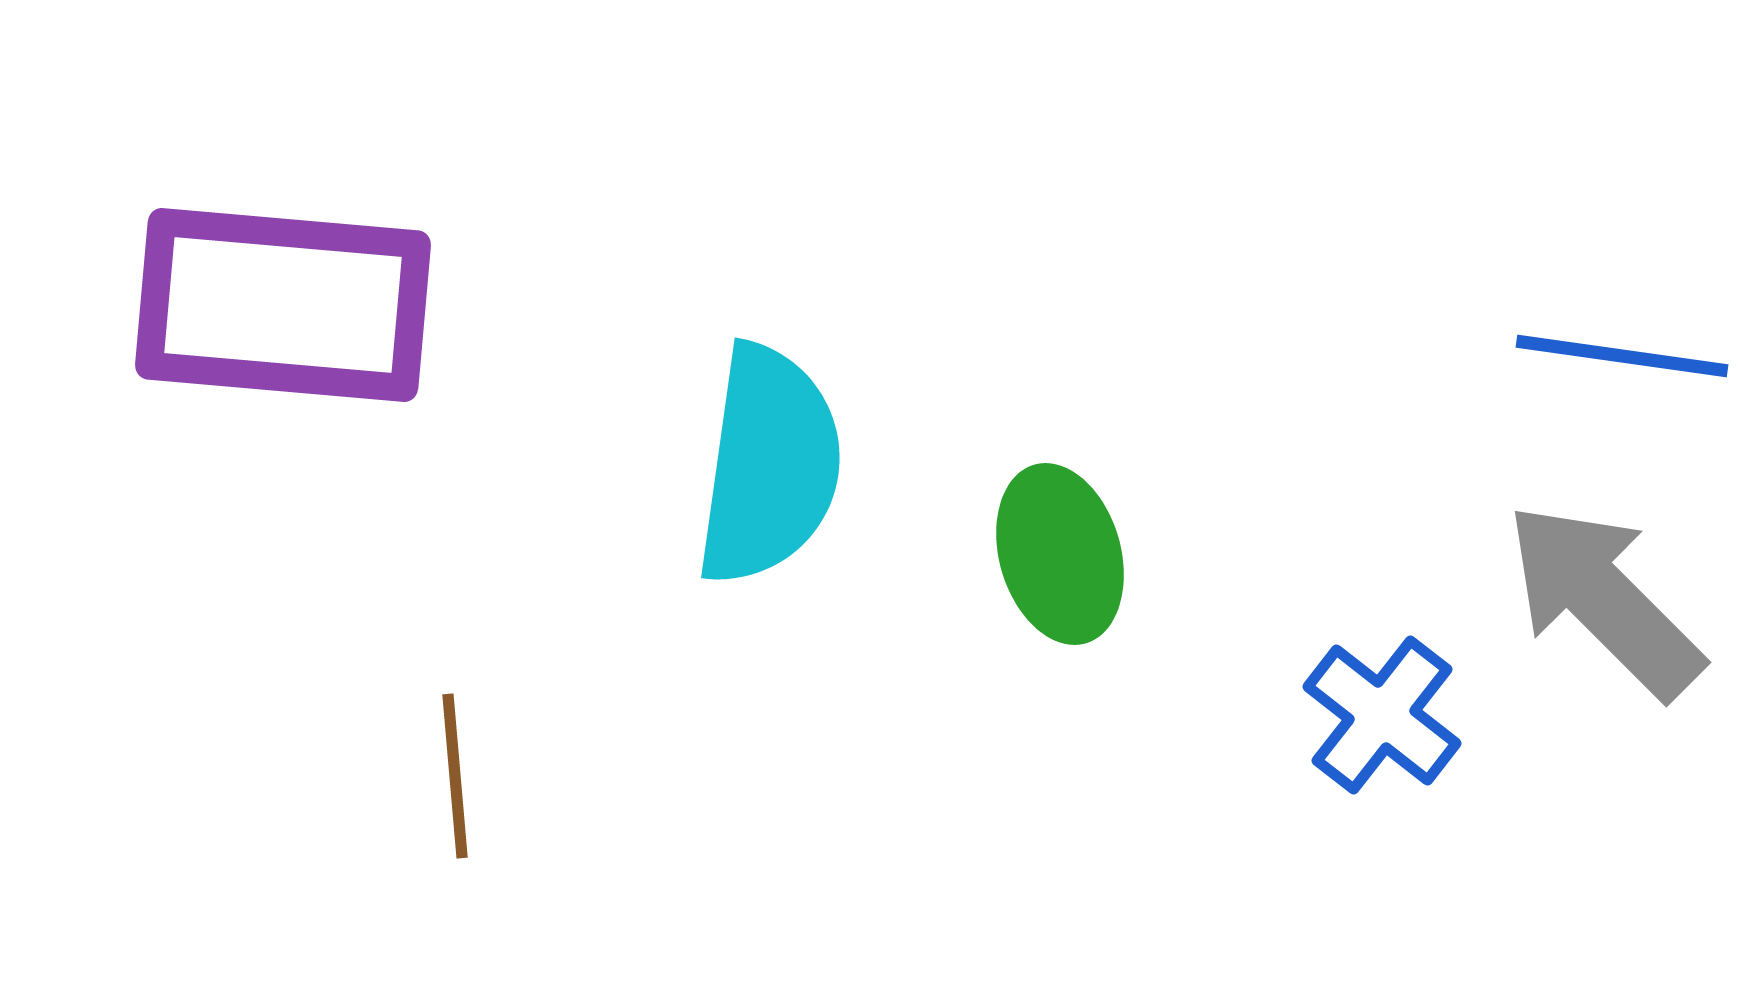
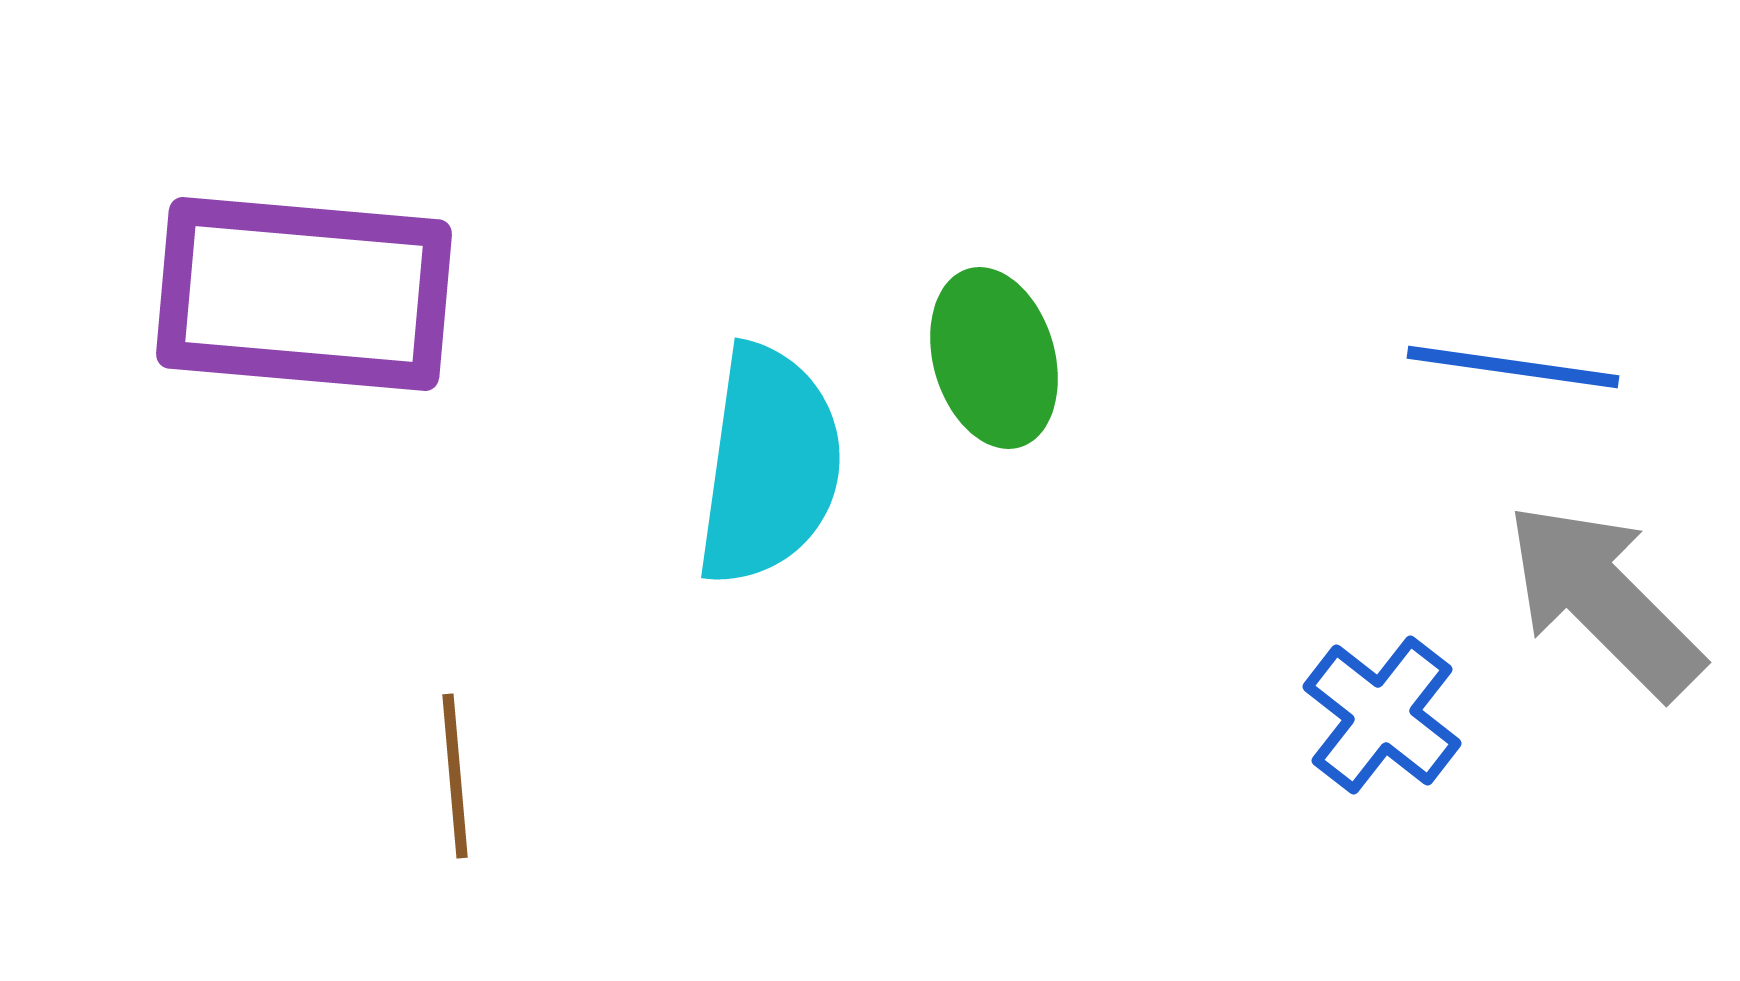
purple rectangle: moved 21 px right, 11 px up
blue line: moved 109 px left, 11 px down
green ellipse: moved 66 px left, 196 px up
